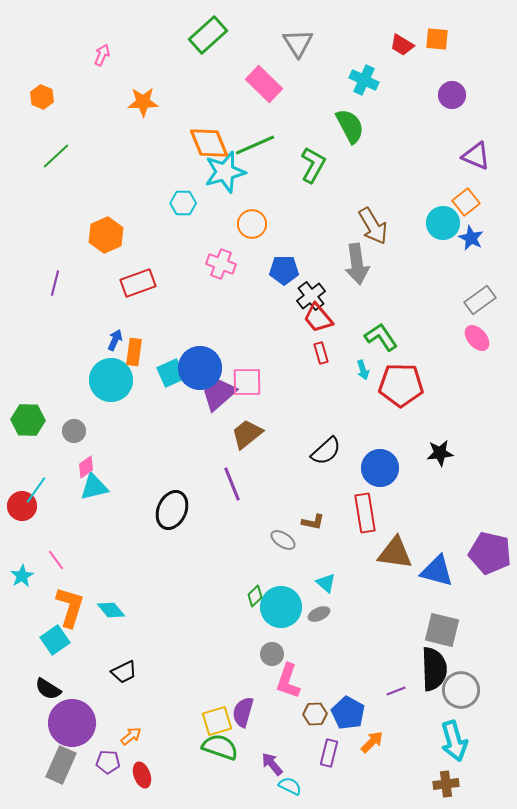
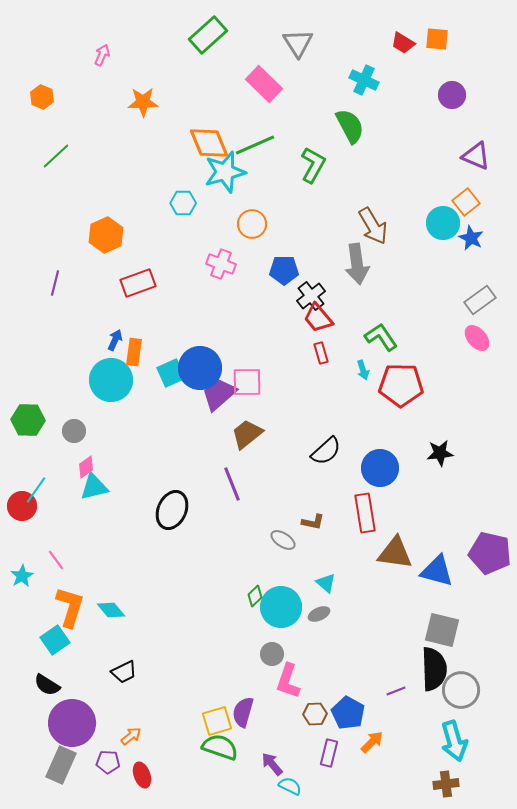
red trapezoid at (402, 45): moved 1 px right, 2 px up
black semicircle at (48, 689): moved 1 px left, 4 px up
